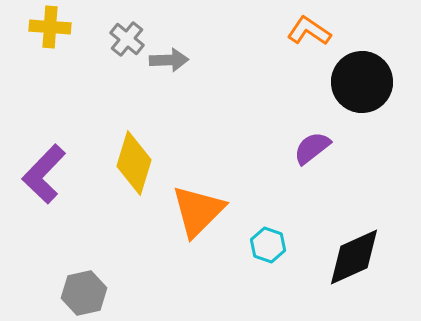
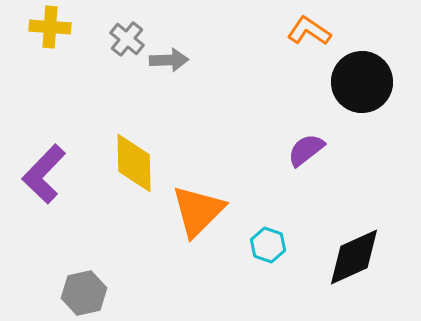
purple semicircle: moved 6 px left, 2 px down
yellow diamond: rotated 18 degrees counterclockwise
